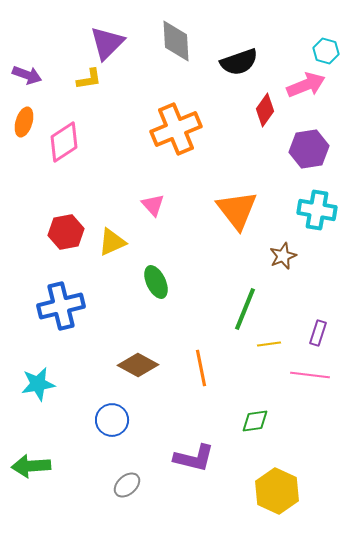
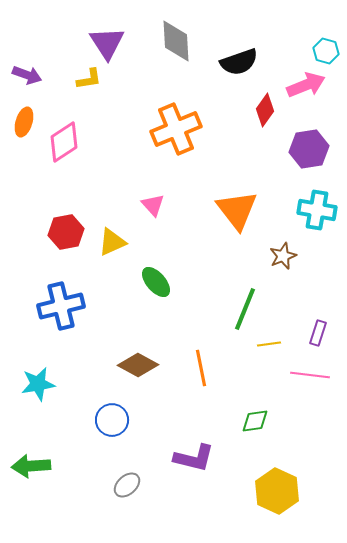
purple triangle: rotated 18 degrees counterclockwise
green ellipse: rotated 16 degrees counterclockwise
